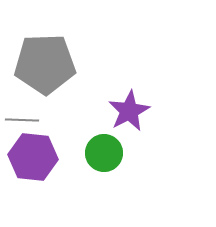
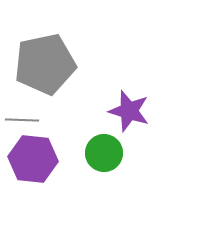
gray pentagon: rotated 10 degrees counterclockwise
purple star: rotated 27 degrees counterclockwise
purple hexagon: moved 2 px down
